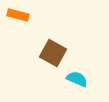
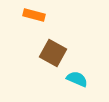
orange rectangle: moved 16 px right
